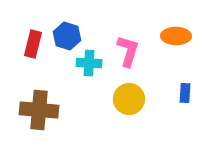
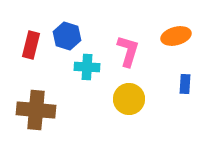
orange ellipse: rotated 16 degrees counterclockwise
red rectangle: moved 2 px left, 1 px down
cyan cross: moved 2 px left, 4 px down
blue rectangle: moved 9 px up
brown cross: moved 3 px left
